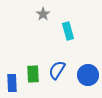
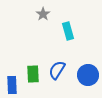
blue rectangle: moved 2 px down
